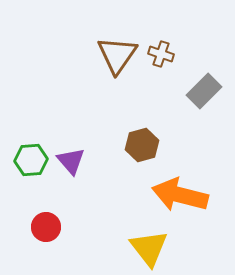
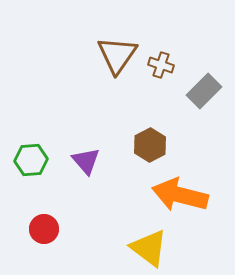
brown cross: moved 11 px down
brown hexagon: moved 8 px right; rotated 12 degrees counterclockwise
purple triangle: moved 15 px right
red circle: moved 2 px left, 2 px down
yellow triangle: rotated 15 degrees counterclockwise
